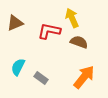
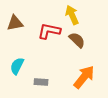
yellow arrow: moved 3 px up
brown triangle: rotated 12 degrees clockwise
brown semicircle: moved 2 px left, 2 px up; rotated 24 degrees clockwise
cyan semicircle: moved 1 px left, 1 px up
gray rectangle: moved 4 px down; rotated 32 degrees counterclockwise
